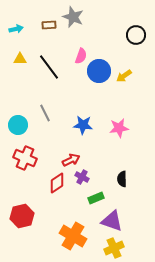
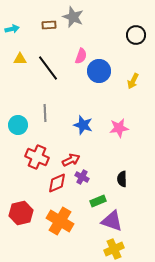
cyan arrow: moved 4 px left
black line: moved 1 px left, 1 px down
yellow arrow: moved 9 px right, 5 px down; rotated 28 degrees counterclockwise
gray line: rotated 24 degrees clockwise
blue star: rotated 12 degrees clockwise
red cross: moved 12 px right, 1 px up
red diamond: rotated 10 degrees clockwise
green rectangle: moved 2 px right, 3 px down
red hexagon: moved 1 px left, 3 px up
orange cross: moved 13 px left, 15 px up
yellow cross: moved 1 px down
